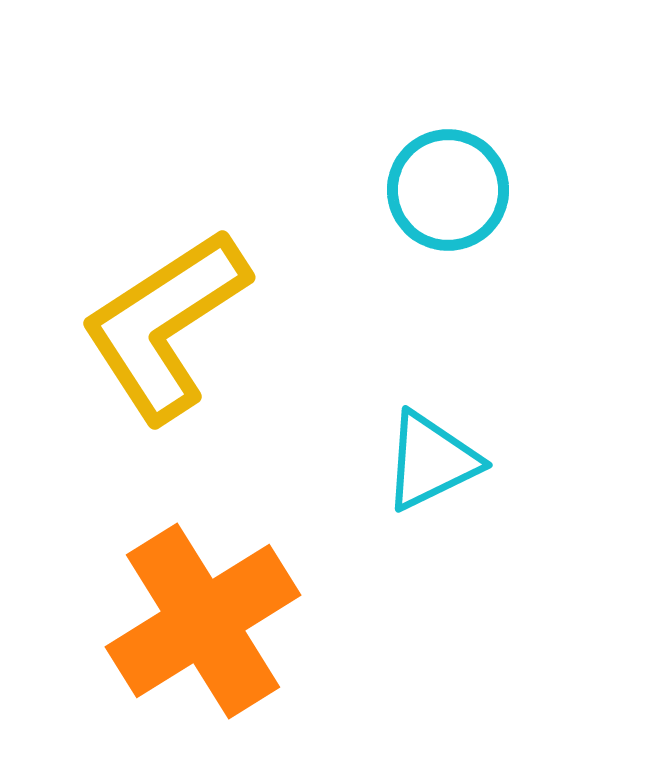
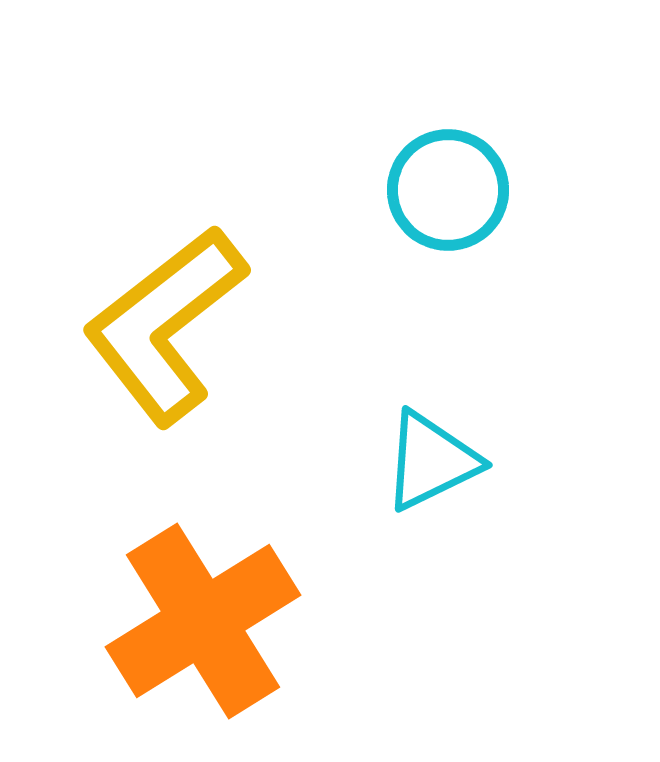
yellow L-shape: rotated 5 degrees counterclockwise
